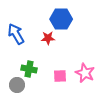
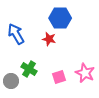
blue hexagon: moved 1 px left, 1 px up
red star: moved 1 px right, 1 px down; rotated 16 degrees clockwise
green cross: rotated 21 degrees clockwise
pink square: moved 1 px left, 1 px down; rotated 16 degrees counterclockwise
gray circle: moved 6 px left, 4 px up
